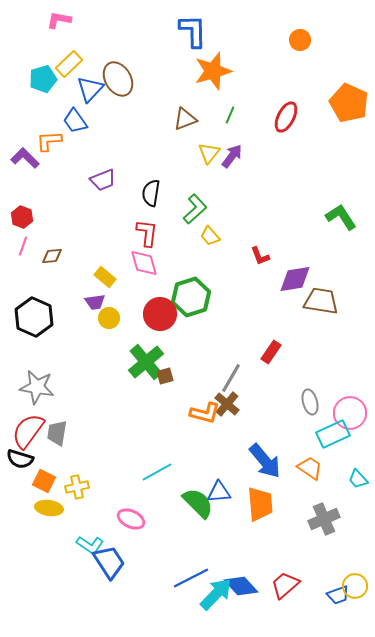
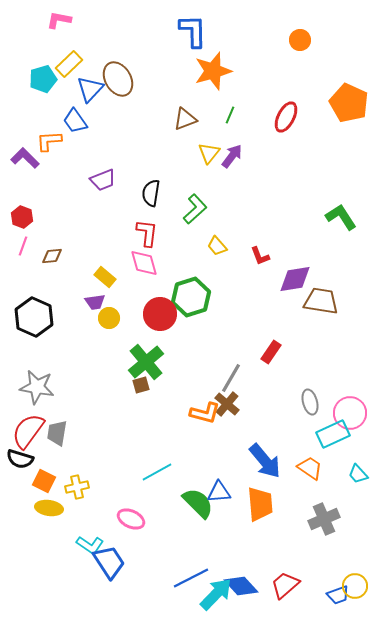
yellow trapezoid at (210, 236): moved 7 px right, 10 px down
brown square at (165, 376): moved 24 px left, 9 px down
cyan trapezoid at (358, 479): moved 5 px up
